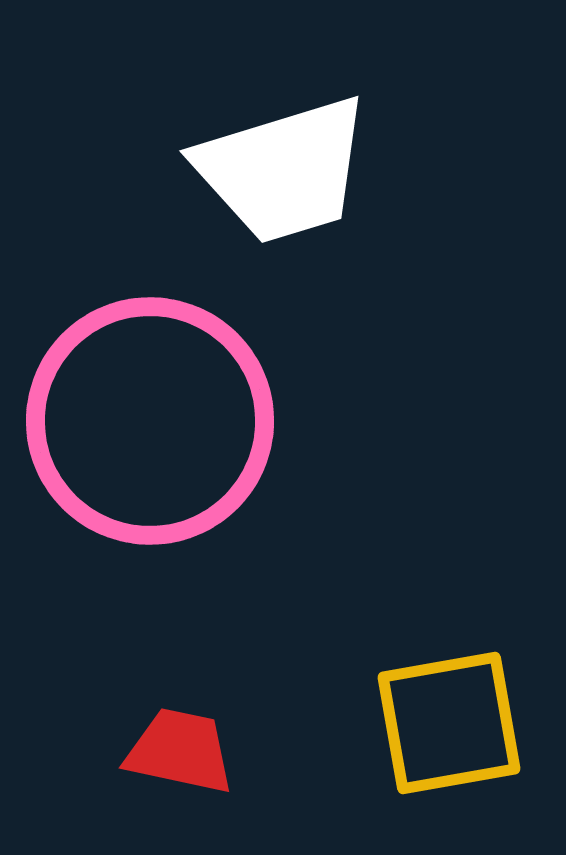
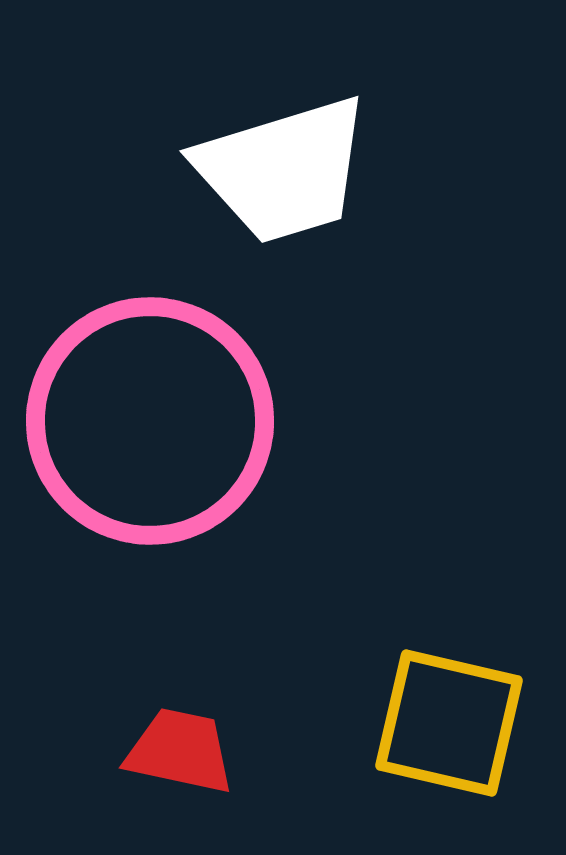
yellow square: rotated 23 degrees clockwise
